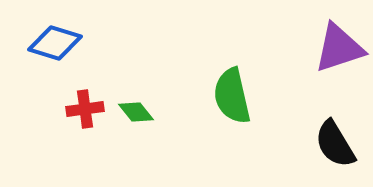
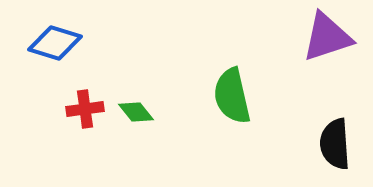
purple triangle: moved 12 px left, 11 px up
black semicircle: rotated 27 degrees clockwise
